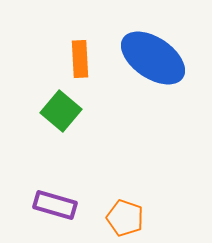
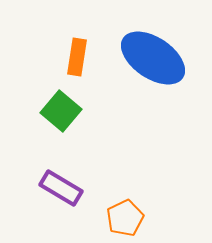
orange rectangle: moved 3 px left, 2 px up; rotated 12 degrees clockwise
purple rectangle: moved 6 px right, 17 px up; rotated 15 degrees clockwise
orange pentagon: rotated 27 degrees clockwise
